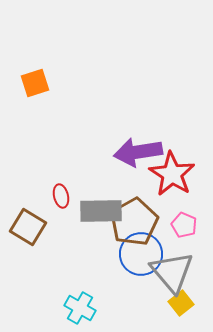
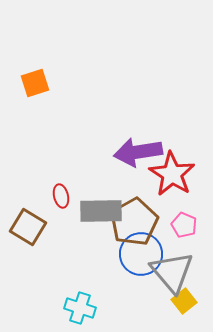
yellow square: moved 3 px right, 2 px up
cyan cross: rotated 12 degrees counterclockwise
